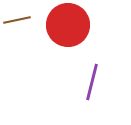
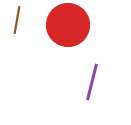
brown line: rotated 68 degrees counterclockwise
